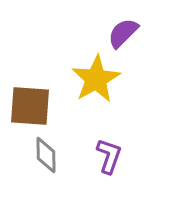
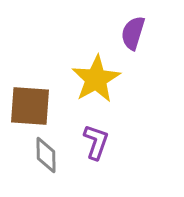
purple semicircle: moved 10 px right; rotated 28 degrees counterclockwise
purple L-shape: moved 13 px left, 14 px up
